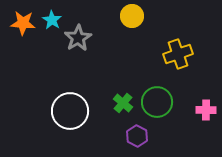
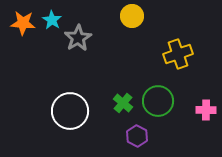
green circle: moved 1 px right, 1 px up
